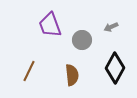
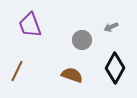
purple trapezoid: moved 20 px left
brown line: moved 12 px left
brown semicircle: rotated 65 degrees counterclockwise
